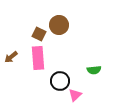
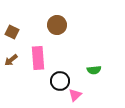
brown circle: moved 2 px left
brown square: moved 27 px left, 2 px up
brown arrow: moved 3 px down
